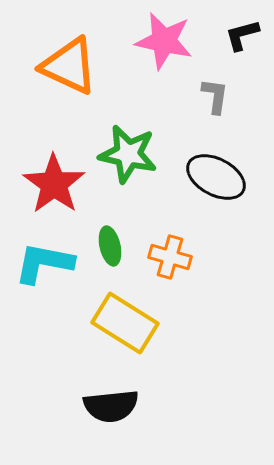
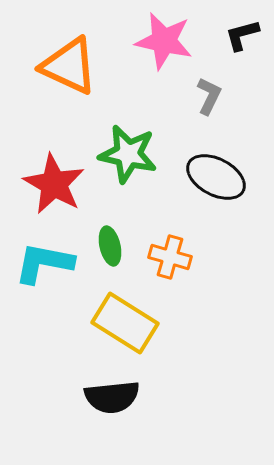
gray L-shape: moved 6 px left; rotated 18 degrees clockwise
red star: rotated 6 degrees counterclockwise
black semicircle: moved 1 px right, 9 px up
